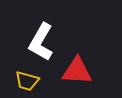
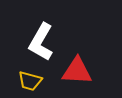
yellow trapezoid: moved 3 px right
